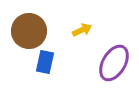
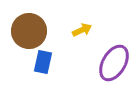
blue rectangle: moved 2 px left
